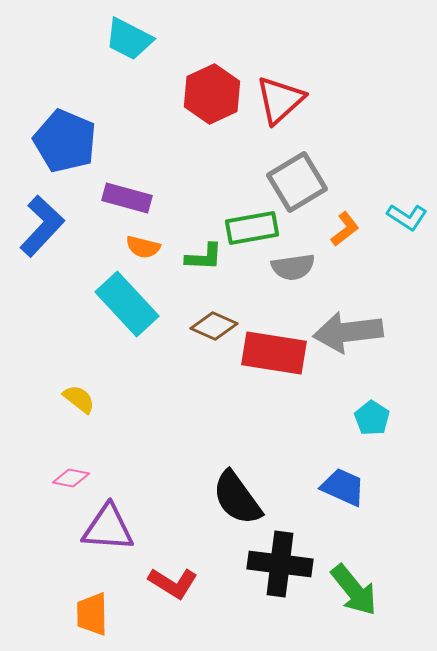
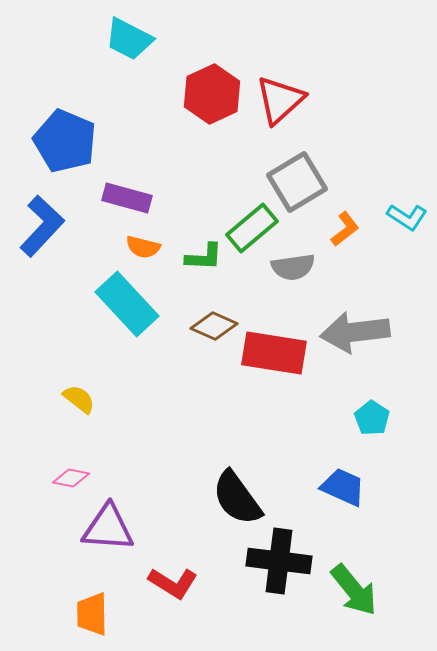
green rectangle: rotated 30 degrees counterclockwise
gray arrow: moved 7 px right
black cross: moved 1 px left, 3 px up
